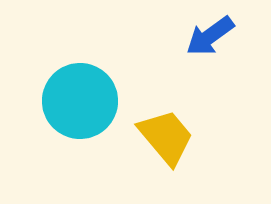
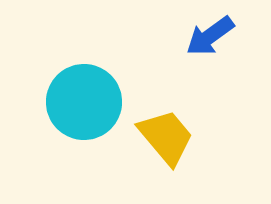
cyan circle: moved 4 px right, 1 px down
